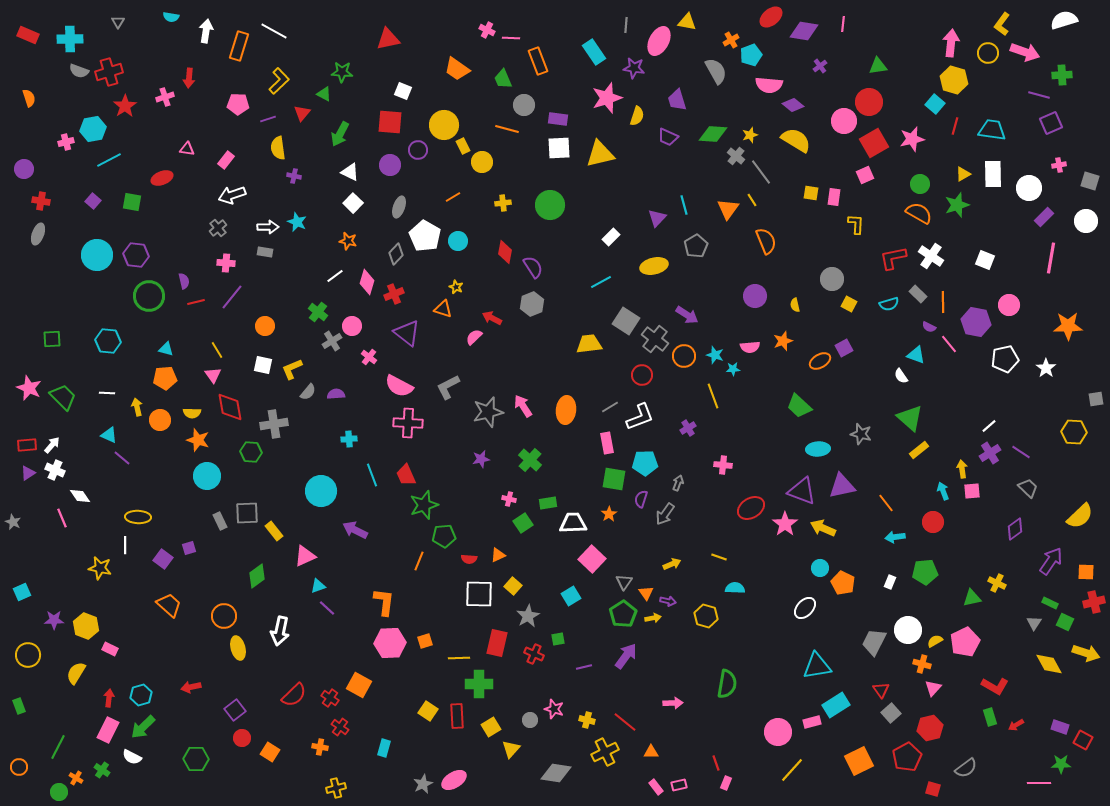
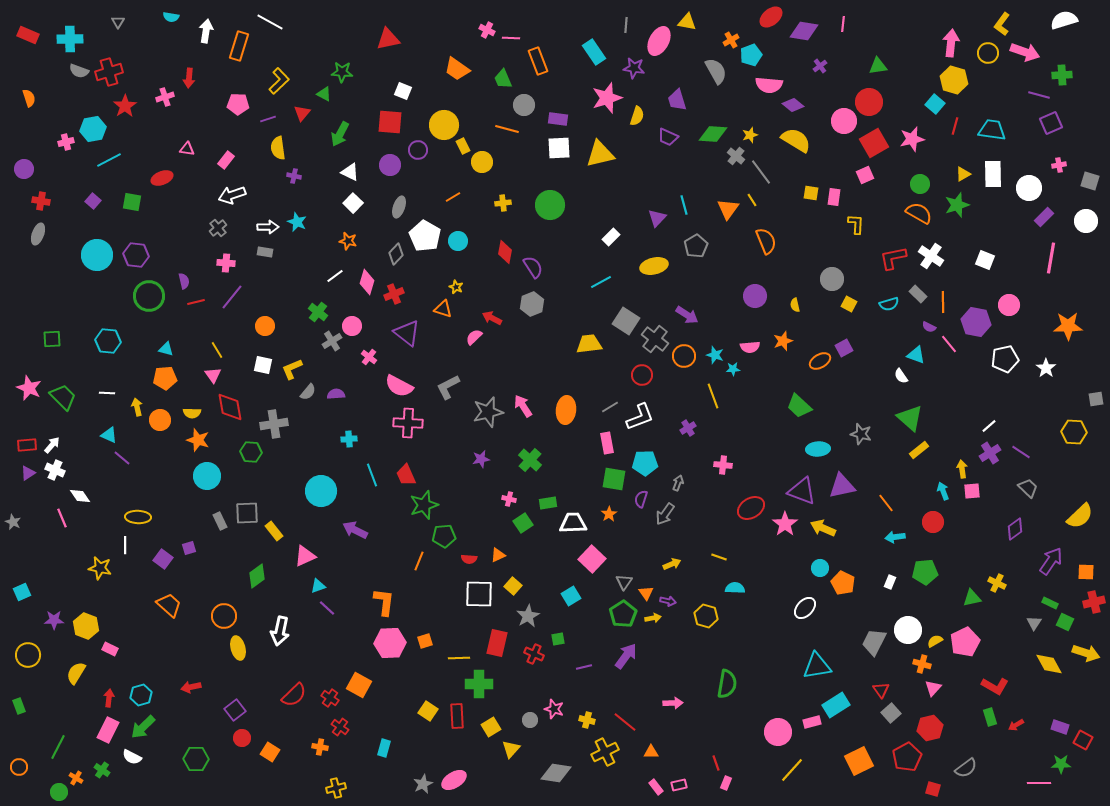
white line at (274, 31): moved 4 px left, 9 px up
